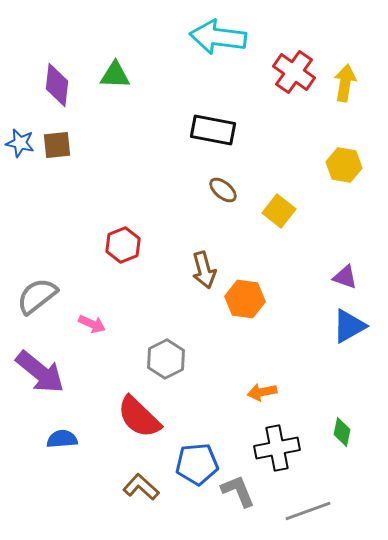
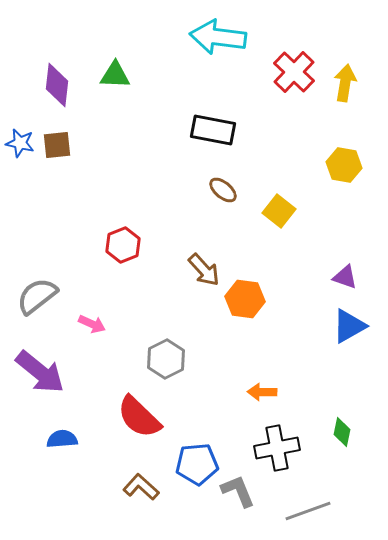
red cross: rotated 9 degrees clockwise
brown arrow: rotated 27 degrees counterclockwise
orange arrow: rotated 12 degrees clockwise
